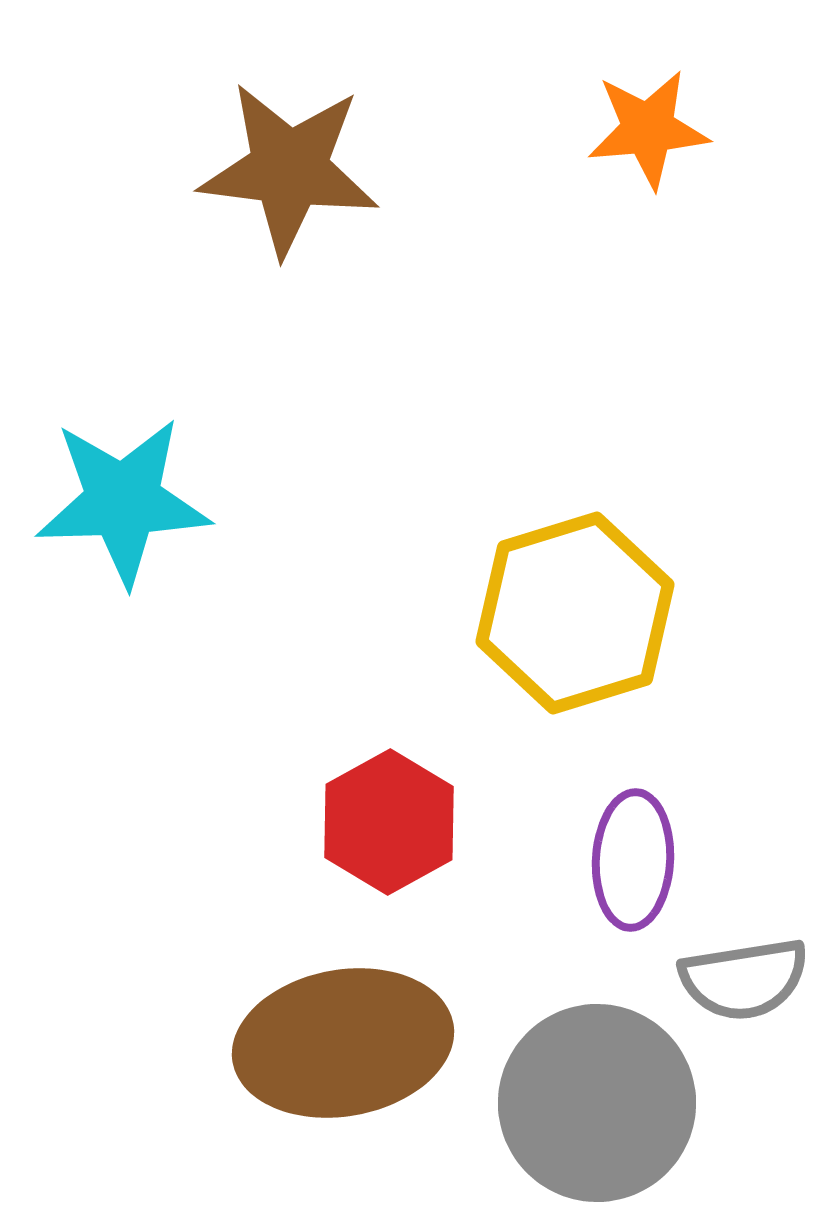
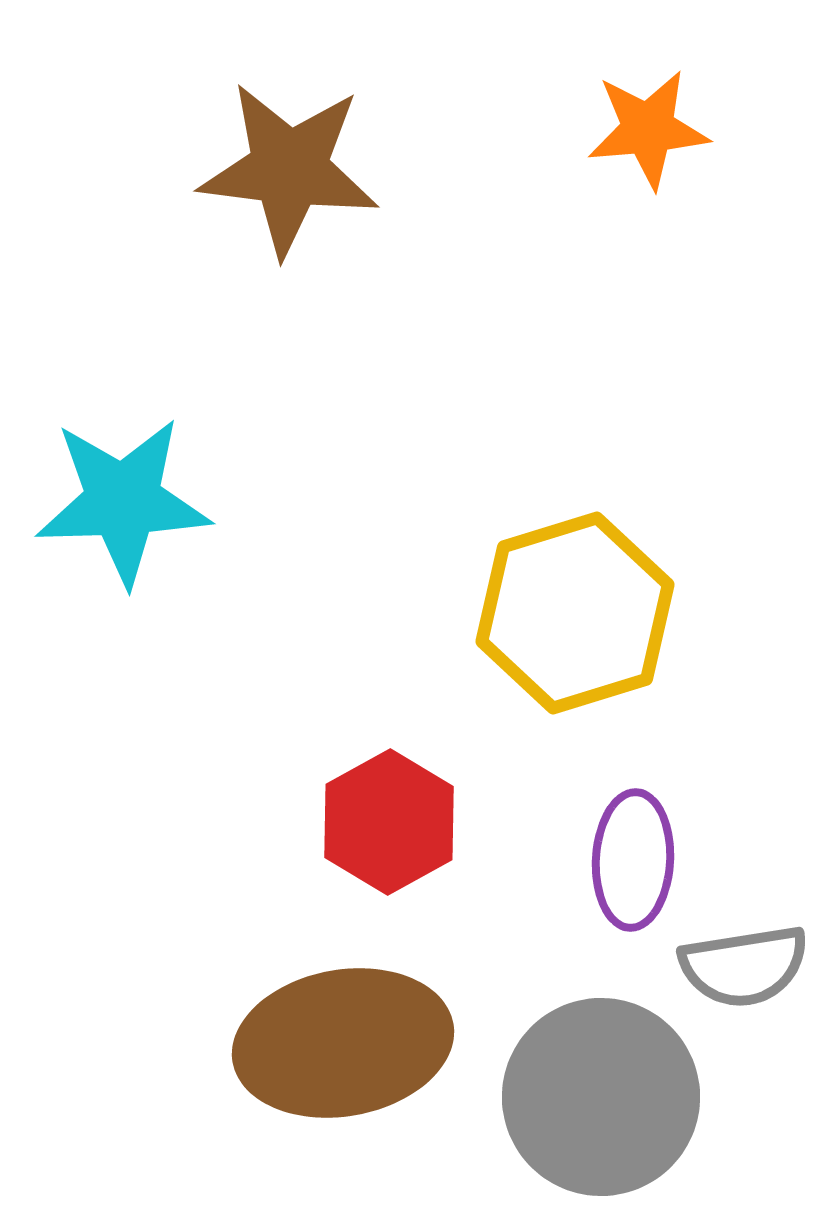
gray semicircle: moved 13 px up
gray circle: moved 4 px right, 6 px up
